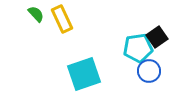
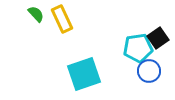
black square: moved 1 px right, 1 px down
